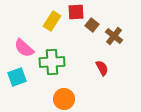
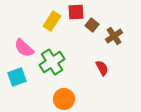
brown cross: rotated 18 degrees clockwise
green cross: rotated 30 degrees counterclockwise
